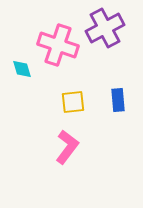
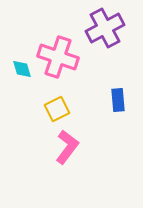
pink cross: moved 12 px down
yellow square: moved 16 px left, 7 px down; rotated 20 degrees counterclockwise
